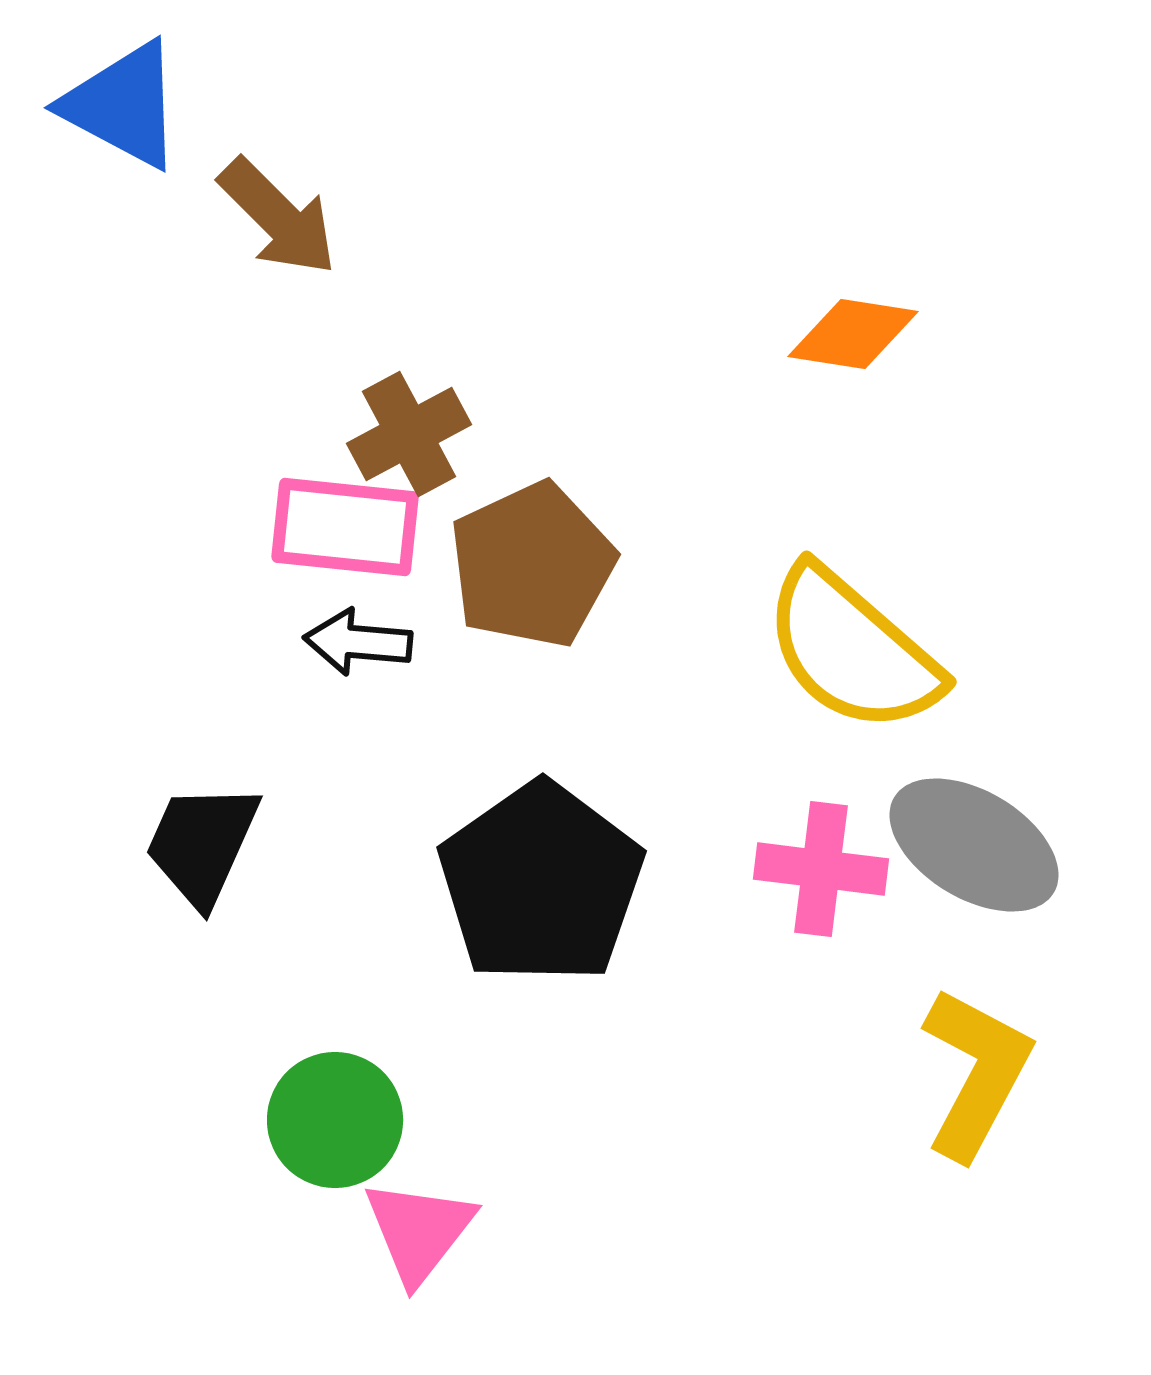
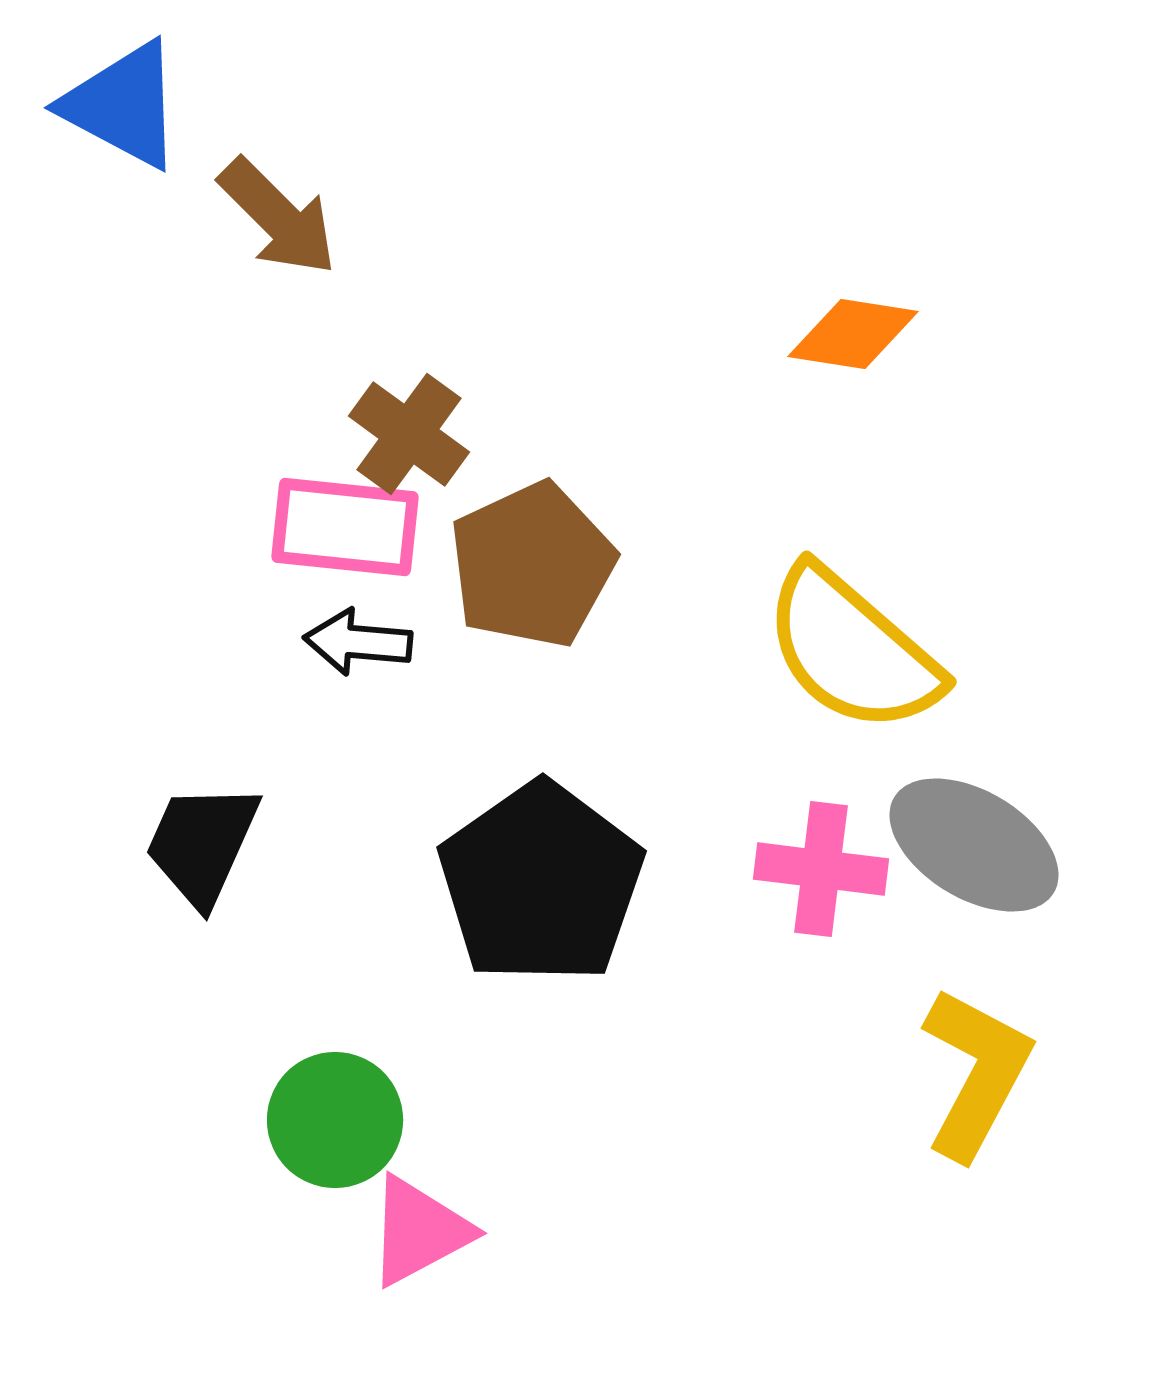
brown cross: rotated 26 degrees counterclockwise
pink triangle: rotated 24 degrees clockwise
